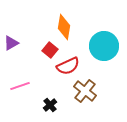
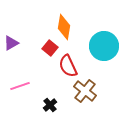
red square: moved 2 px up
red semicircle: rotated 90 degrees clockwise
